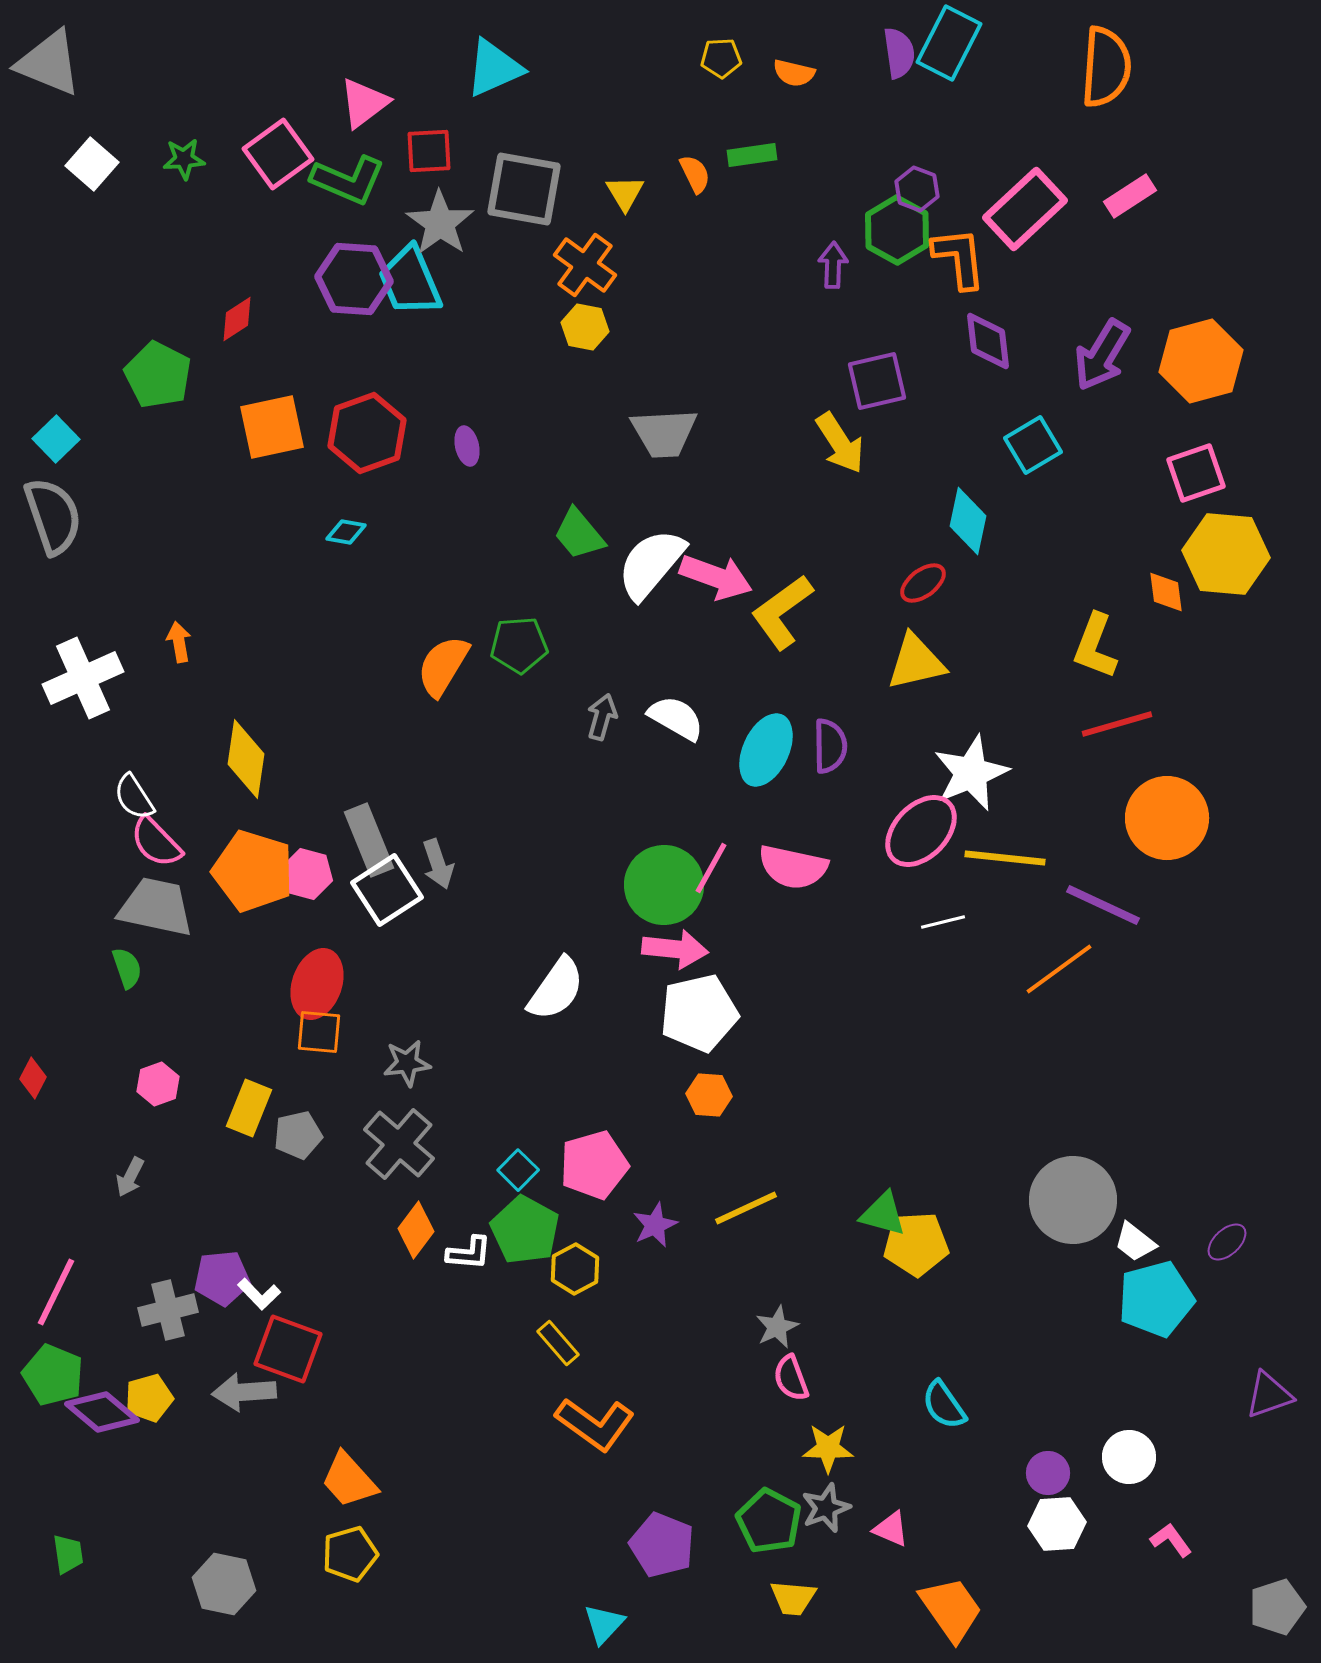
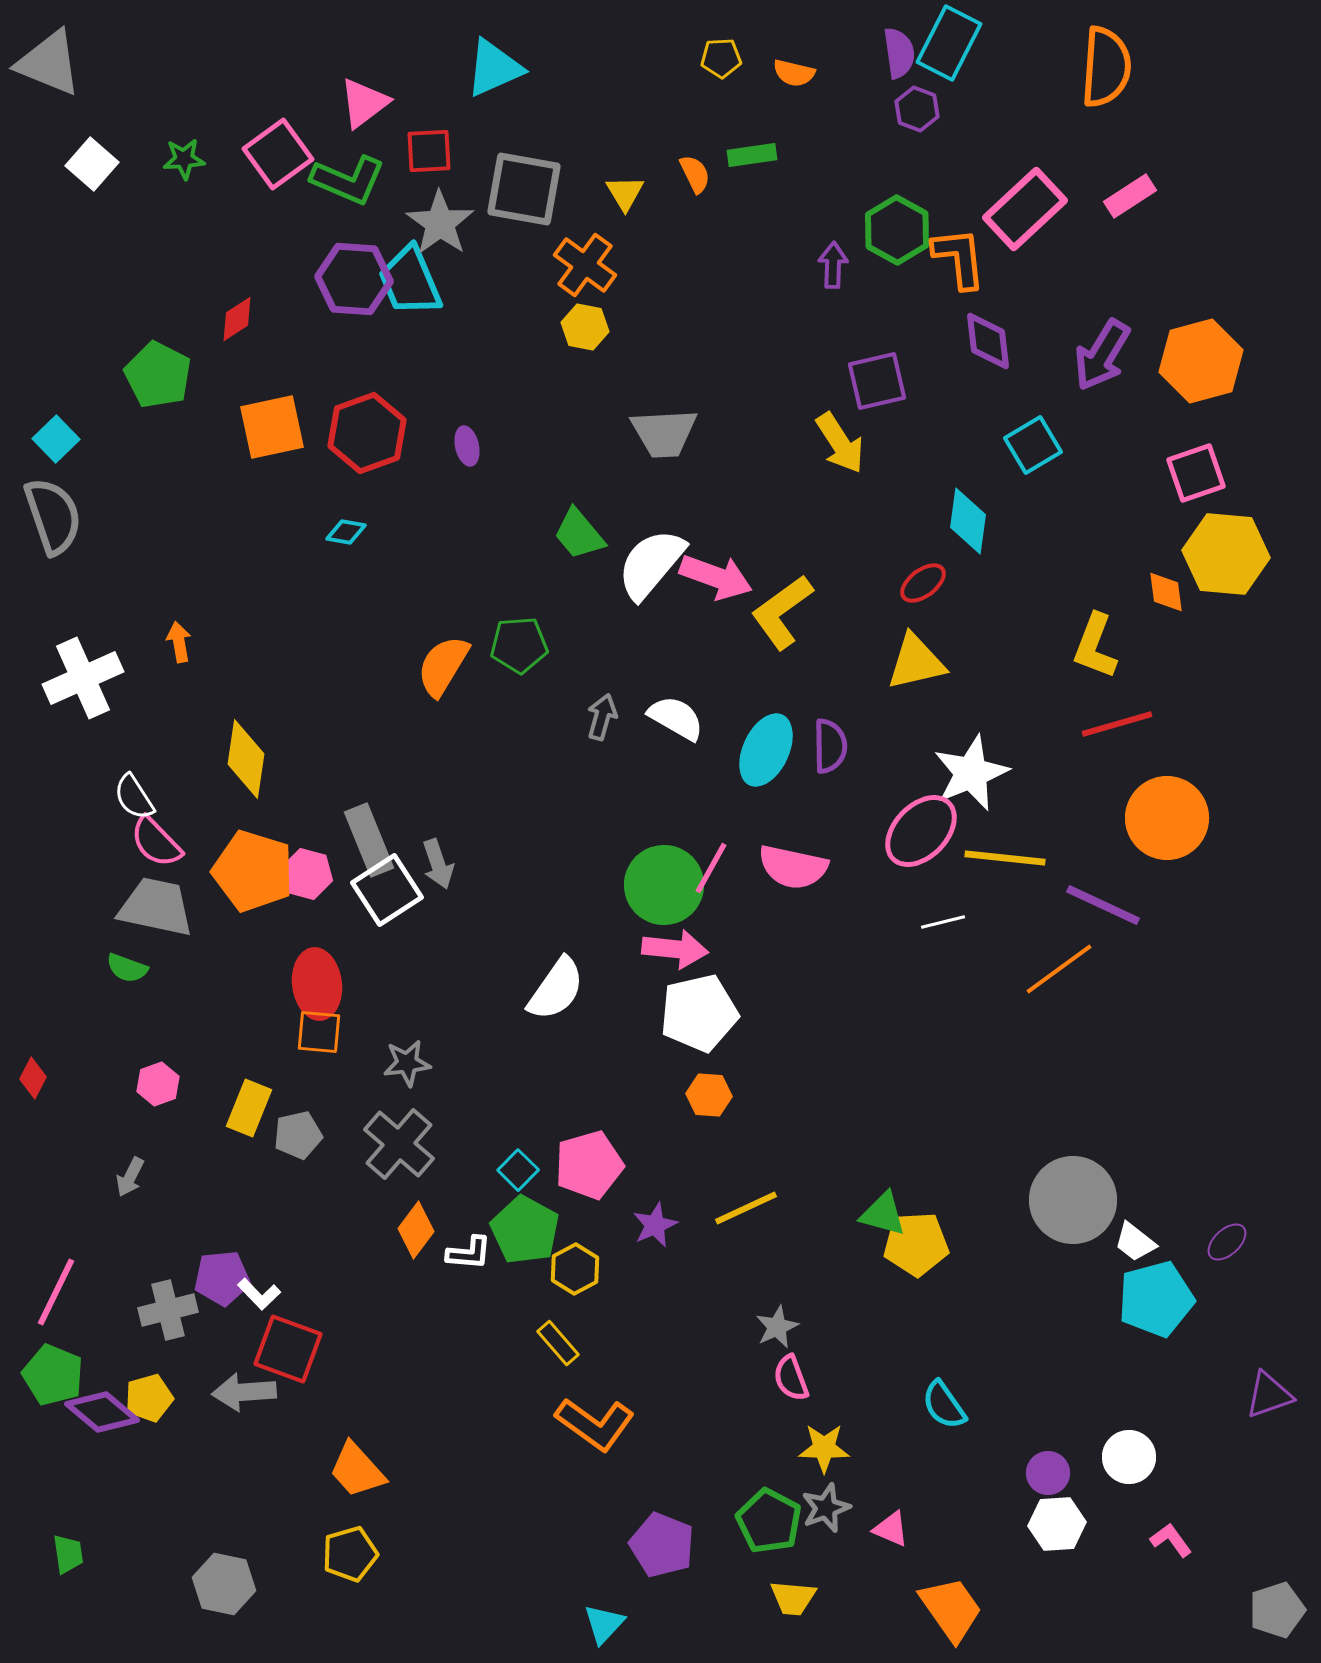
purple hexagon at (917, 189): moved 80 px up
cyan diamond at (968, 521): rotated 4 degrees counterclockwise
green semicircle at (127, 968): rotated 129 degrees clockwise
red ellipse at (317, 984): rotated 26 degrees counterclockwise
pink pentagon at (594, 1165): moved 5 px left
yellow star at (828, 1448): moved 4 px left
orange trapezoid at (349, 1480): moved 8 px right, 10 px up
gray pentagon at (1277, 1607): moved 3 px down
